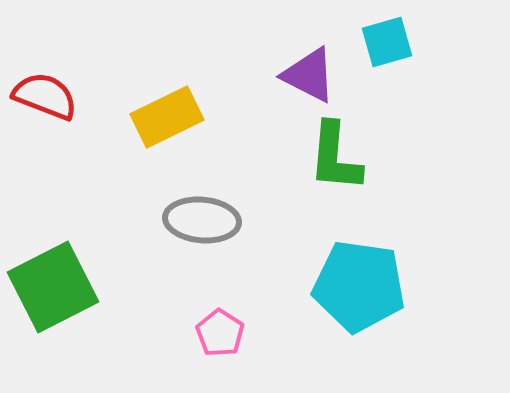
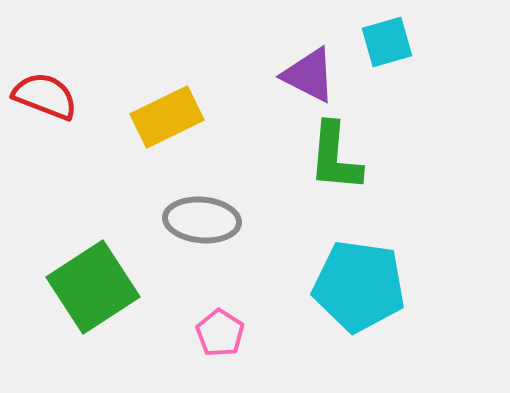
green square: moved 40 px right; rotated 6 degrees counterclockwise
